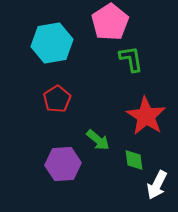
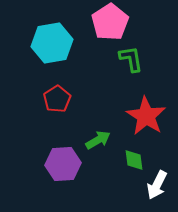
green arrow: rotated 70 degrees counterclockwise
